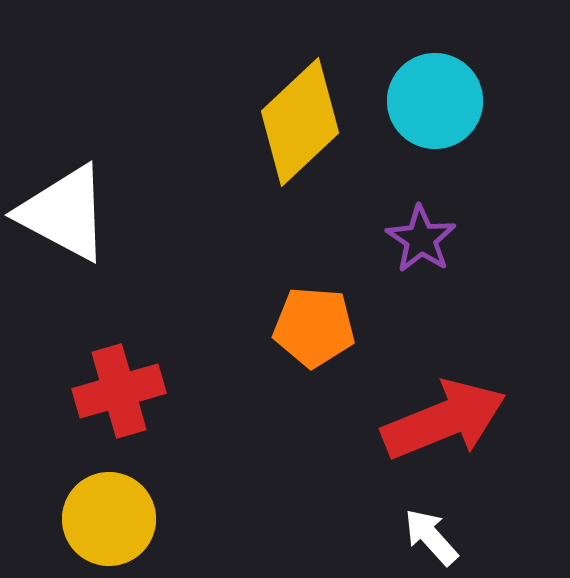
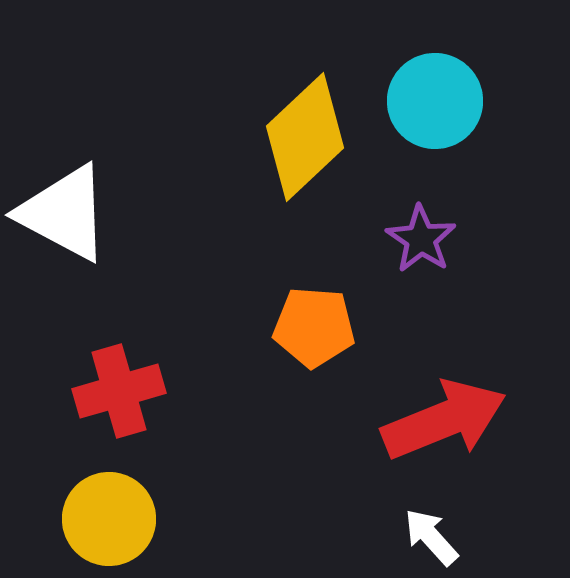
yellow diamond: moved 5 px right, 15 px down
